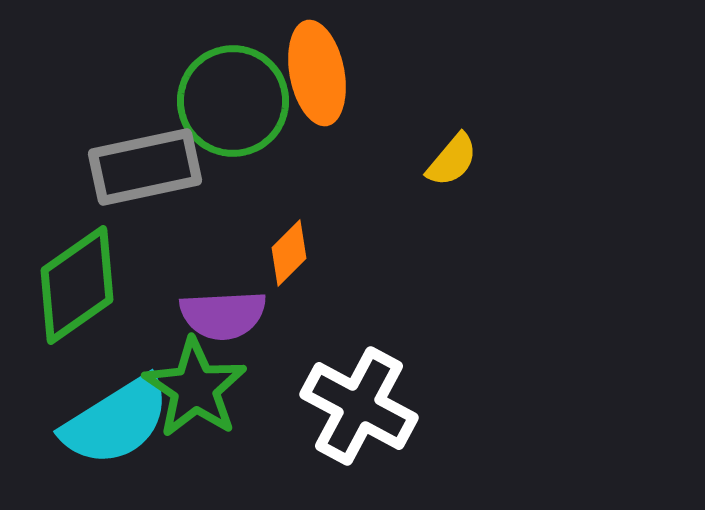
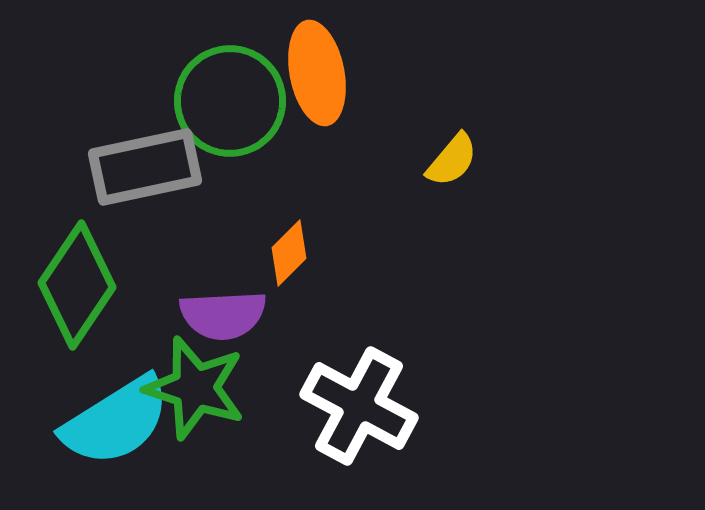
green circle: moved 3 px left
green diamond: rotated 21 degrees counterclockwise
green star: rotated 16 degrees counterclockwise
